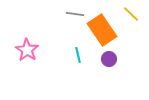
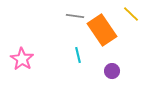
gray line: moved 2 px down
pink star: moved 5 px left, 9 px down
purple circle: moved 3 px right, 12 px down
